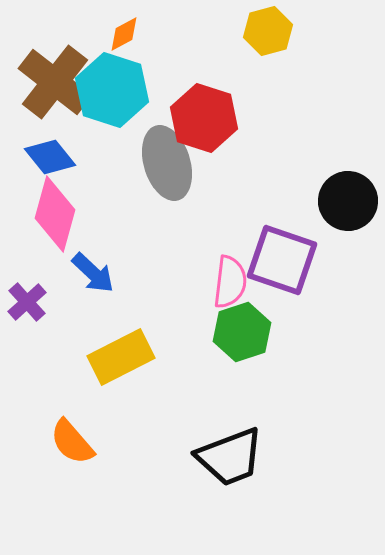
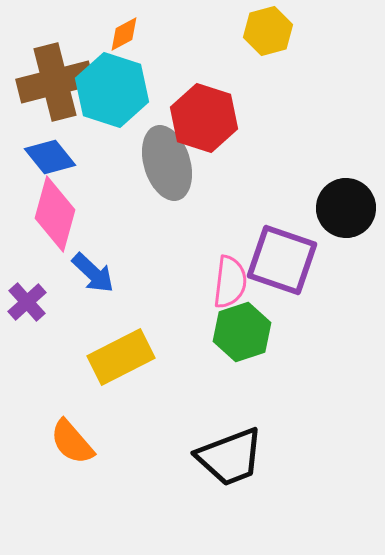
brown cross: rotated 38 degrees clockwise
black circle: moved 2 px left, 7 px down
